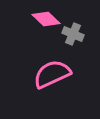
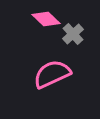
gray cross: rotated 25 degrees clockwise
